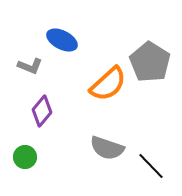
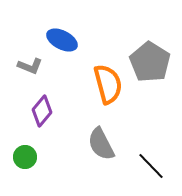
orange semicircle: rotated 63 degrees counterclockwise
gray semicircle: moved 6 px left, 4 px up; rotated 44 degrees clockwise
